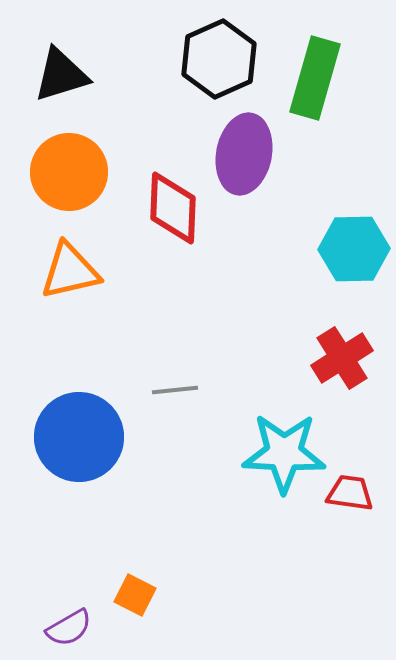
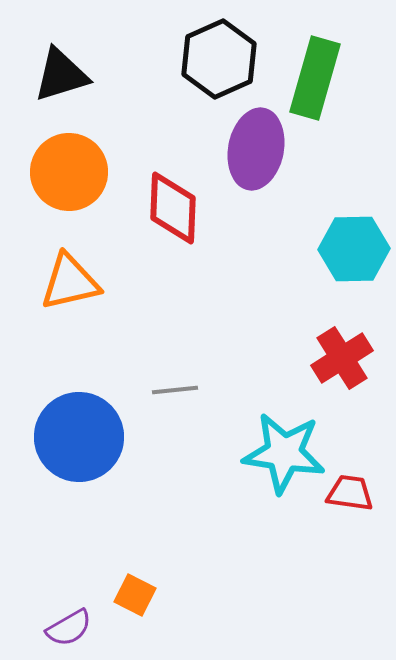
purple ellipse: moved 12 px right, 5 px up
orange triangle: moved 11 px down
cyan star: rotated 6 degrees clockwise
